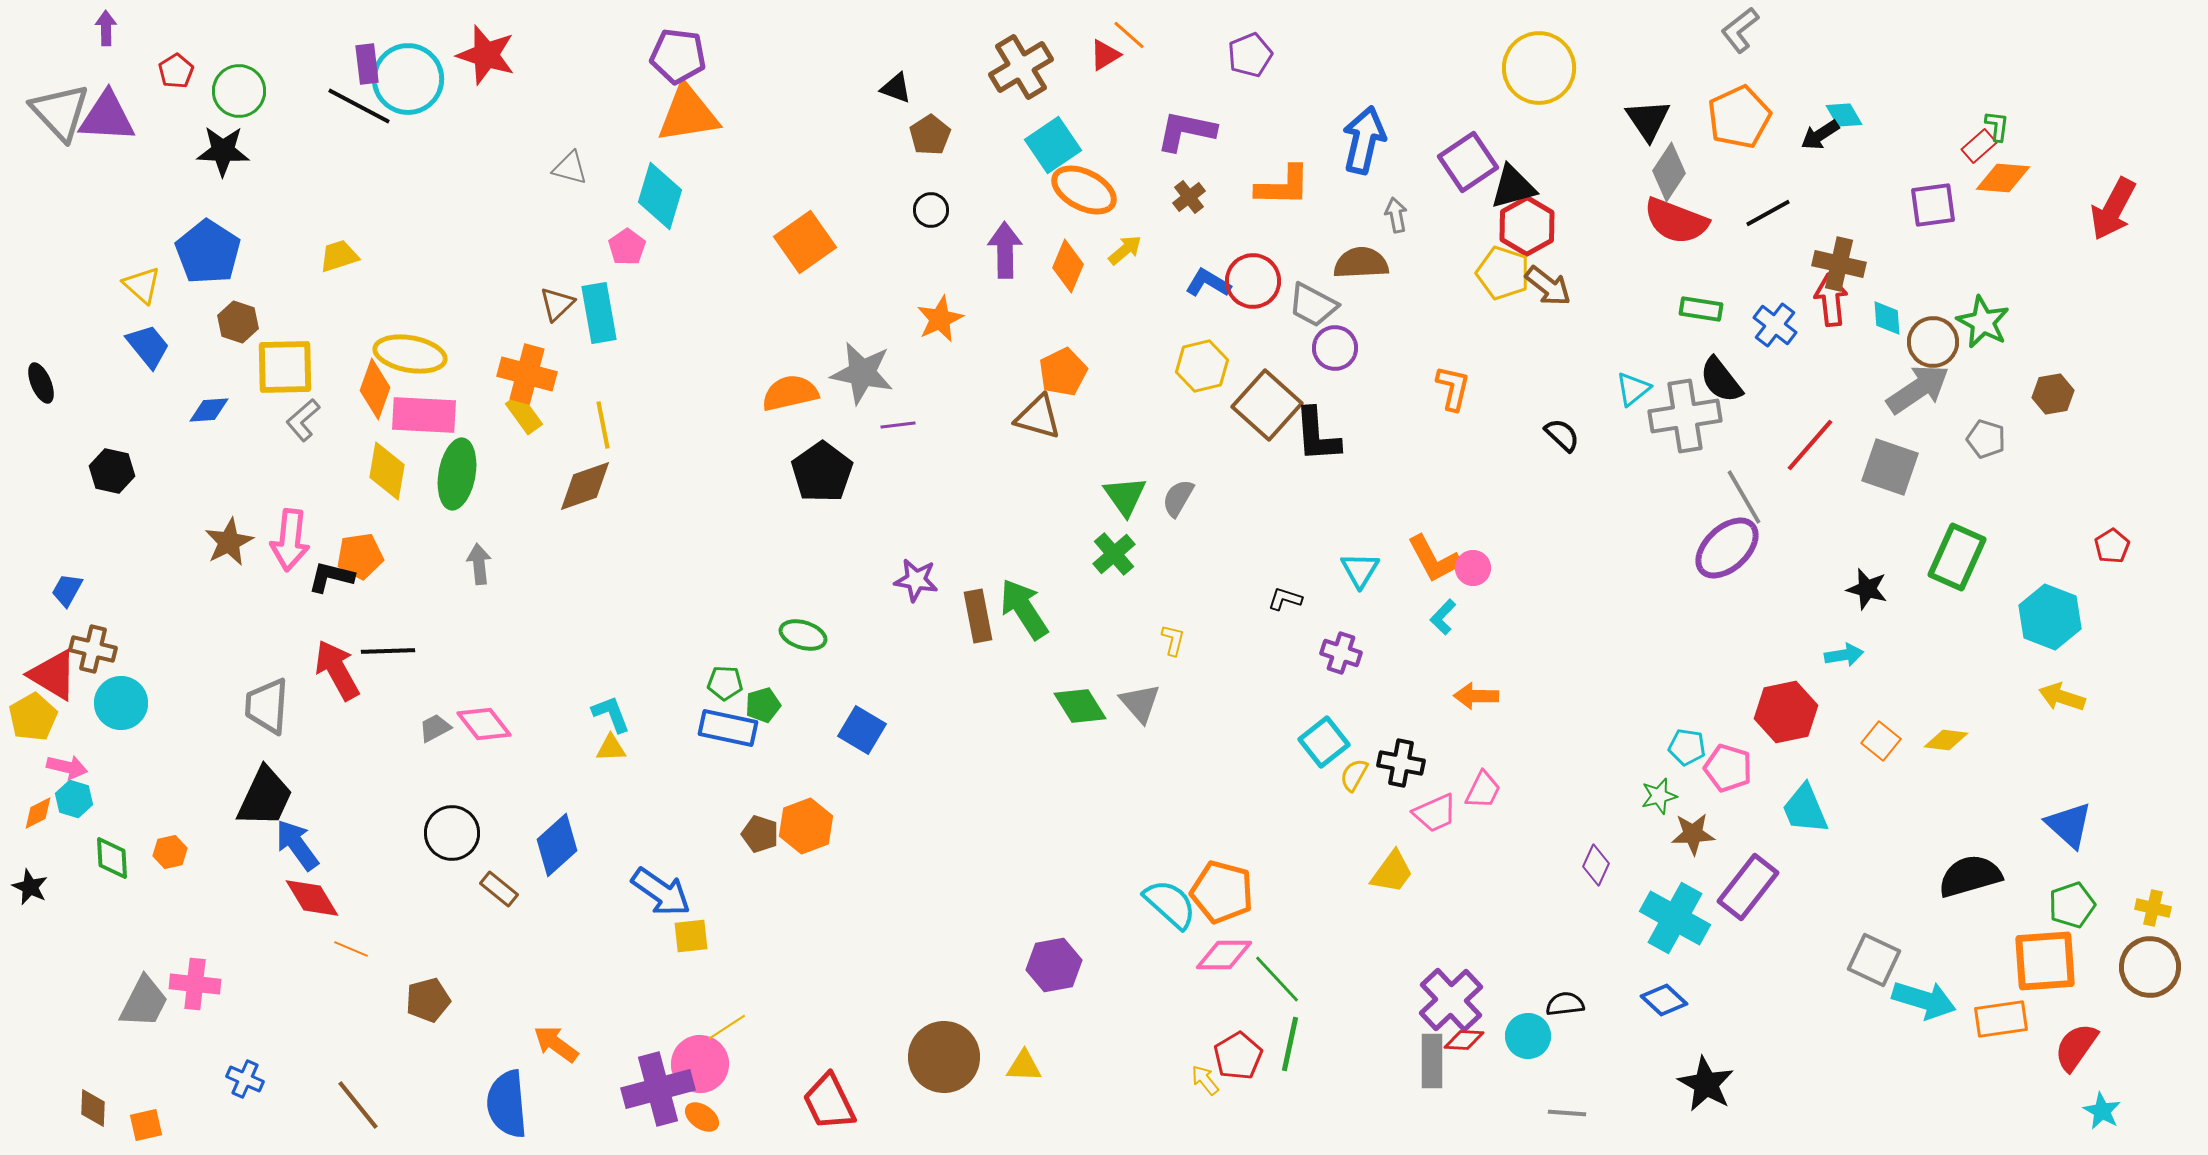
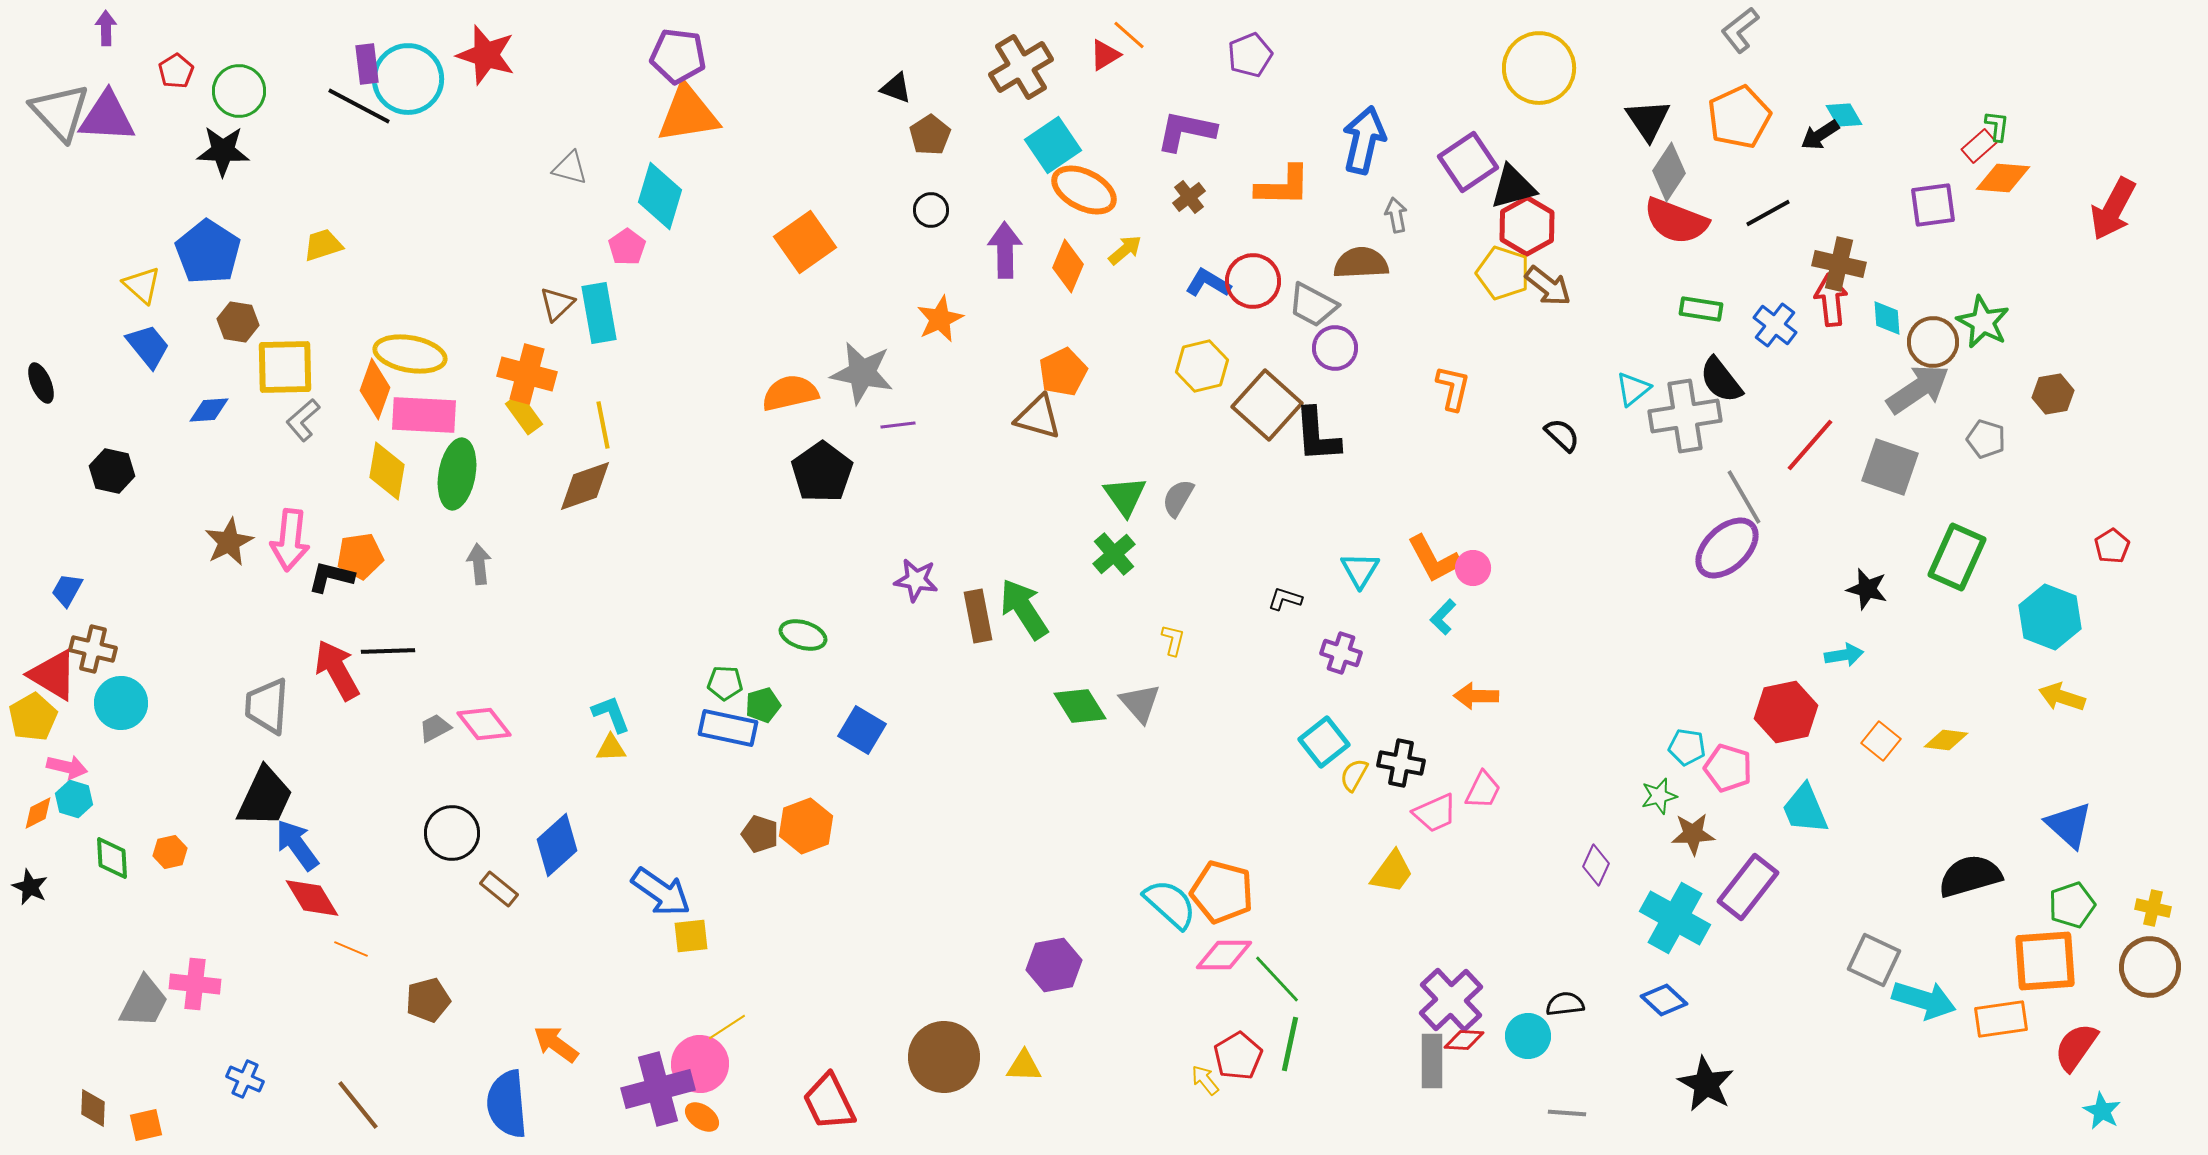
yellow trapezoid at (339, 256): moved 16 px left, 11 px up
brown hexagon at (238, 322): rotated 9 degrees counterclockwise
